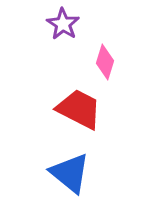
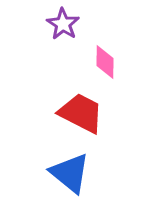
pink diamond: rotated 16 degrees counterclockwise
red trapezoid: moved 2 px right, 4 px down
